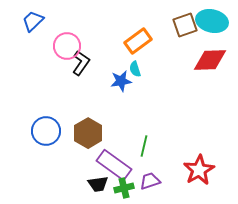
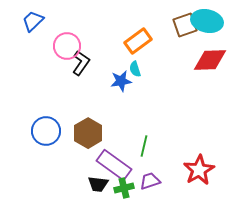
cyan ellipse: moved 5 px left
black trapezoid: rotated 15 degrees clockwise
